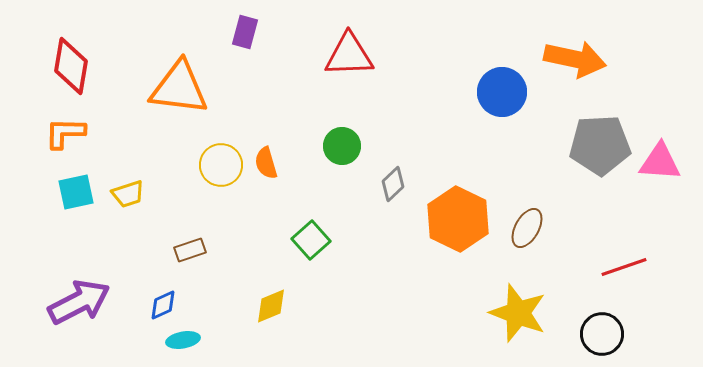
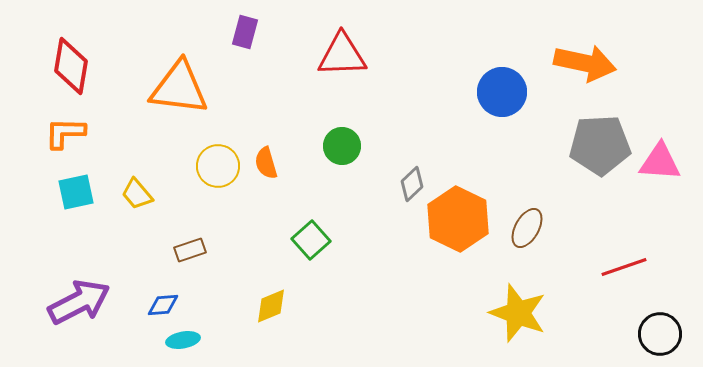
red triangle: moved 7 px left
orange arrow: moved 10 px right, 4 px down
yellow circle: moved 3 px left, 1 px down
gray diamond: moved 19 px right
yellow trapezoid: moved 9 px right; rotated 68 degrees clockwise
blue diamond: rotated 20 degrees clockwise
black circle: moved 58 px right
